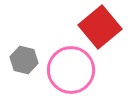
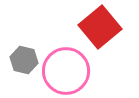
pink circle: moved 5 px left, 1 px down
